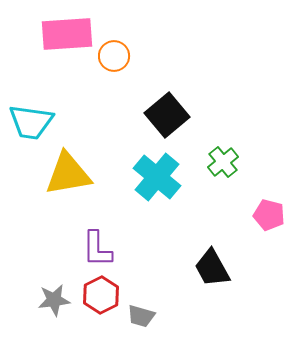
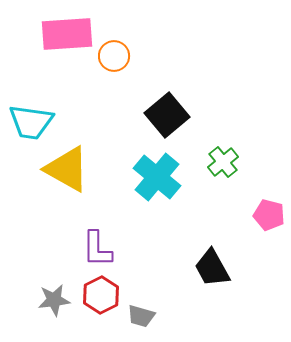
yellow triangle: moved 1 px left, 5 px up; rotated 39 degrees clockwise
